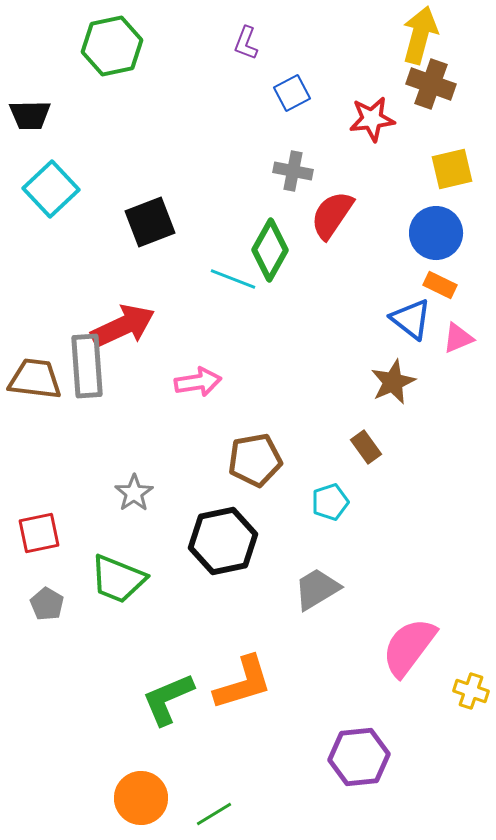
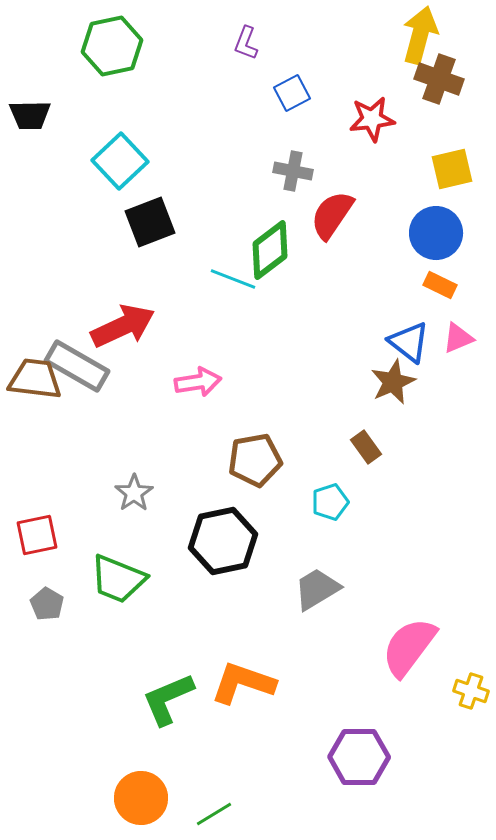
brown cross: moved 8 px right, 5 px up
cyan square: moved 69 px right, 28 px up
green diamond: rotated 24 degrees clockwise
blue triangle: moved 2 px left, 23 px down
gray rectangle: moved 10 px left; rotated 56 degrees counterclockwise
red square: moved 2 px left, 2 px down
orange L-shape: rotated 144 degrees counterclockwise
purple hexagon: rotated 6 degrees clockwise
